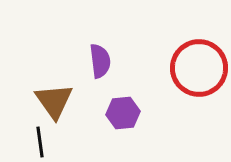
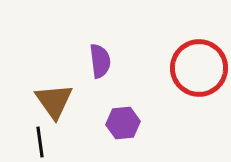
purple hexagon: moved 10 px down
